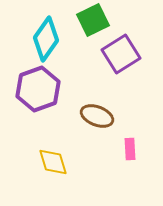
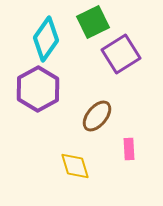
green square: moved 2 px down
purple hexagon: rotated 9 degrees counterclockwise
brown ellipse: rotated 72 degrees counterclockwise
pink rectangle: moved 1 px left
yellow diamond: moved 22 px right, 4 px down
